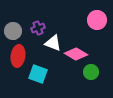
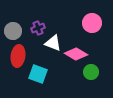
pink circle: moved 5 px left, 3 px down
